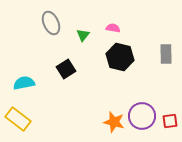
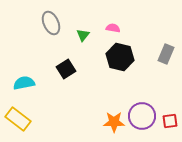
gray rectangle: rotated 24 degrees clockwise
orange star: rotated 15 degrees counterclockwise
